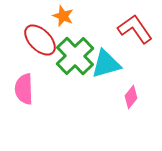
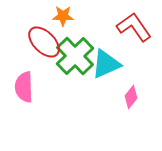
orange star: rotated 20 degrees counterclockwise
red L-shape: moved 1 px left, 2 px up
red ellipse: moved 4 px right, 2 px down
cyan triangle: rotated 8 degrees counterclockwise
pink semicircle: moved 2 px up
